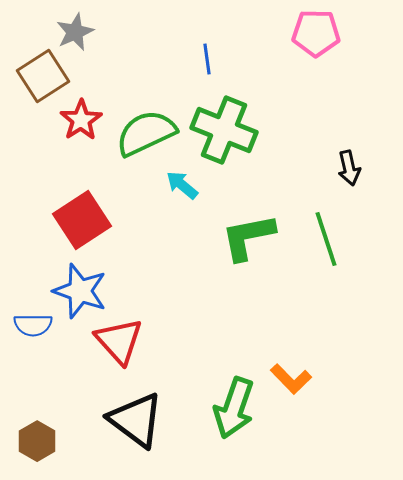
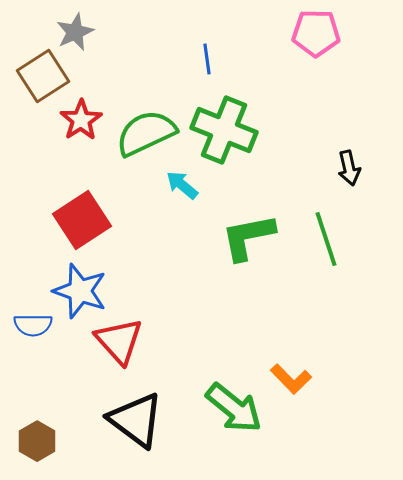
green arrow: rotated 70 degrees counterclockwise
